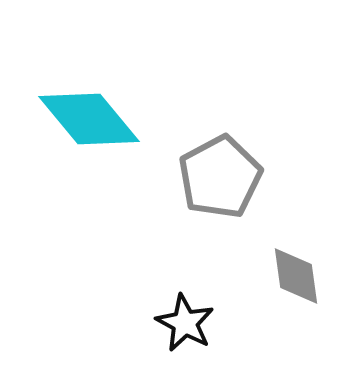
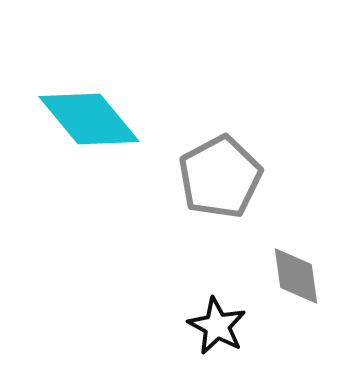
black star: moved 32 px right, 3 px down
